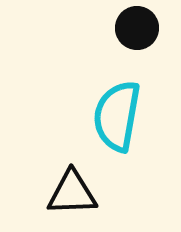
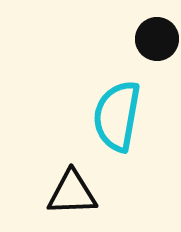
black circle: moved 20 px right, 11 px down
